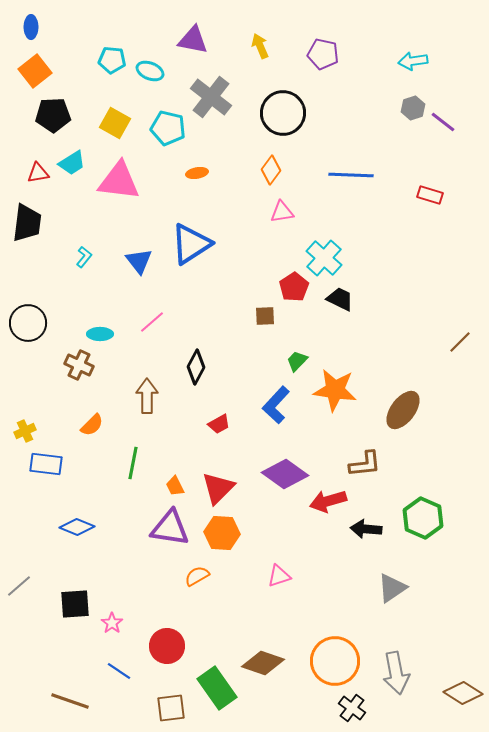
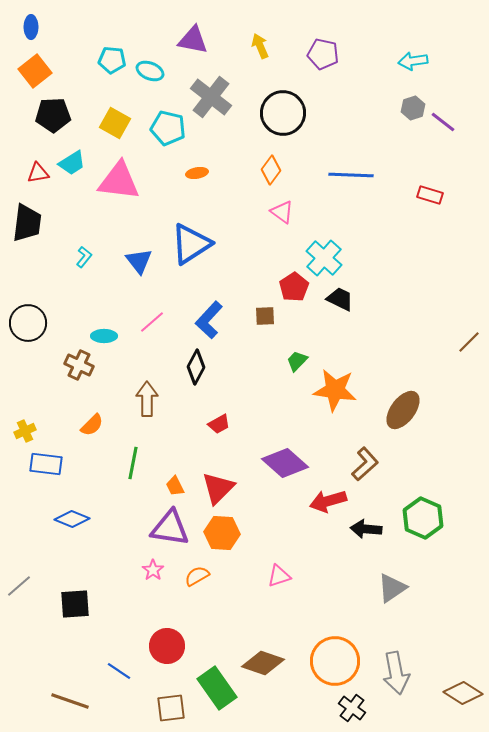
pink triangle at (282, 212): rotated 45 degrees clockwise
cyan ellipse at (100, 334): moved 4 px right, 2 px down
brown line at (460, 342): moved 9 px right
brown arrow at (147, 396): moved 3 px down
blue L-shape at (276, 405): moved 67 px left, 85 px up
brown L-shape at (365, 464): rotated 36 degrees counterclockwise
purple diamond at (285, 474): moved 11 px up; rotated 6 degrees clockwise
blue diamond at (77, 527): moved 5 px left, 8 px up
pink star at (112, 623): moved 41 px right, 53 px up
